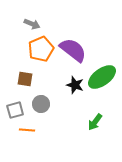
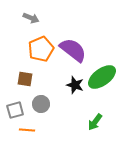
gray arrow: moved 1 px left, 6 px up
